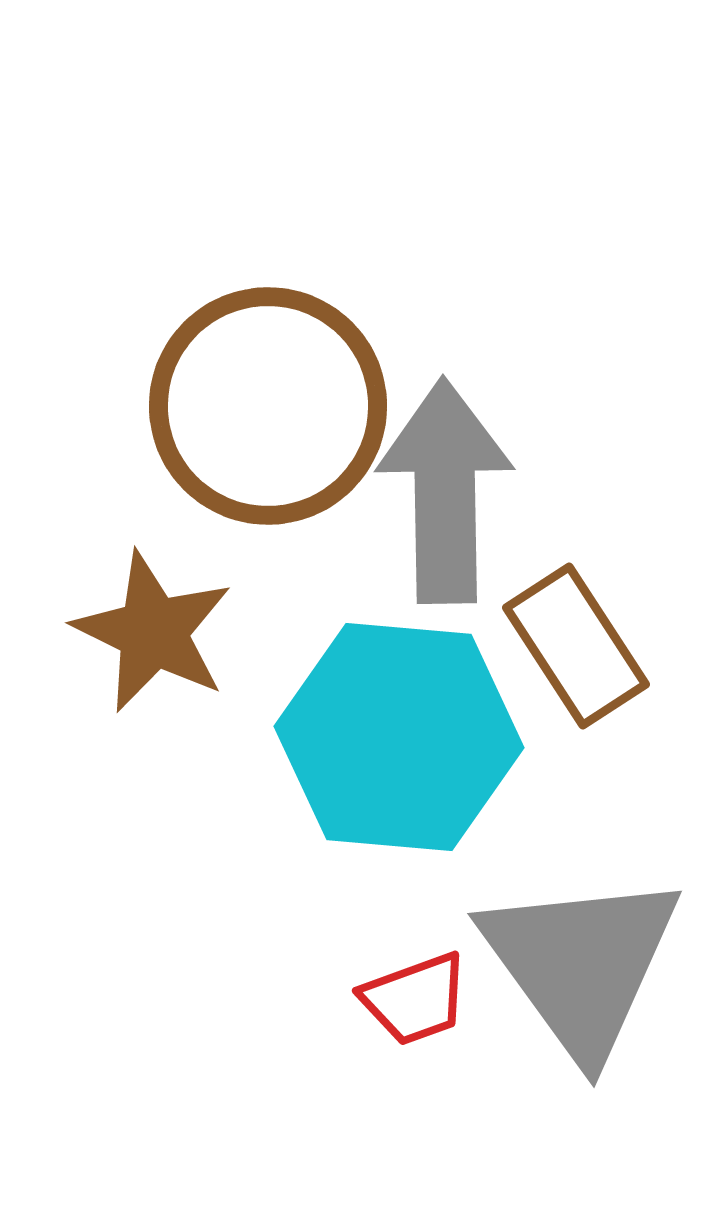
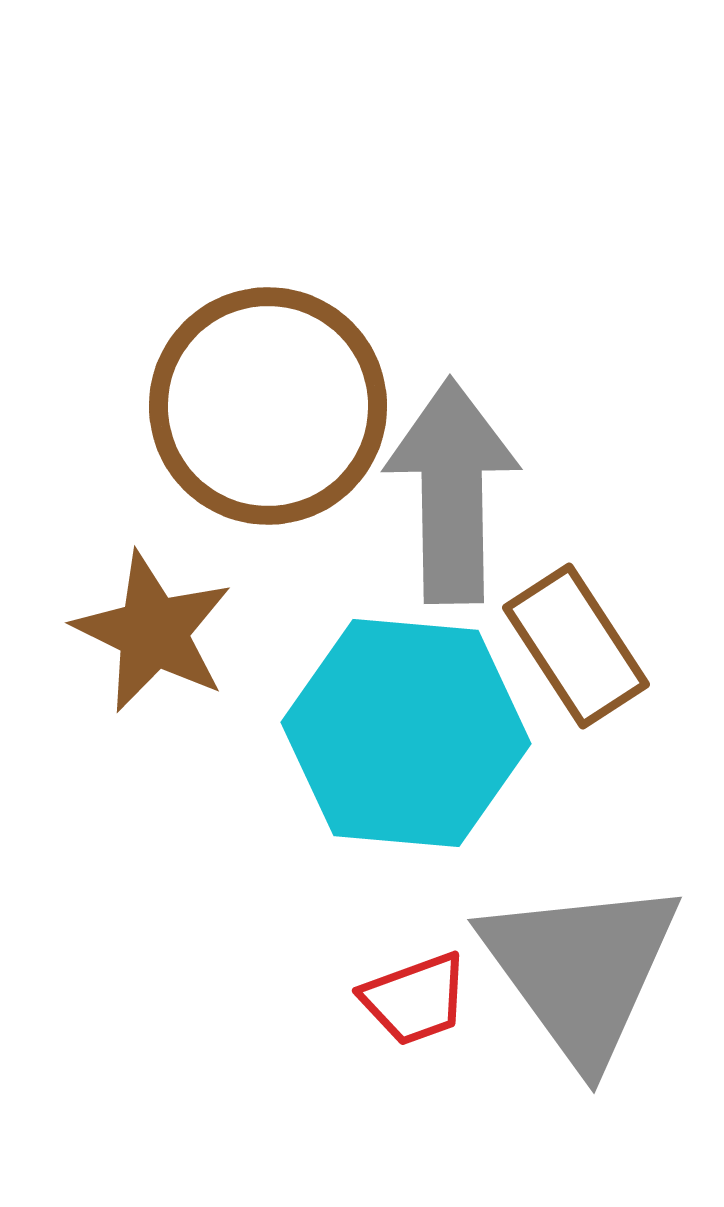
gray arrow: moved 7 px right
cyan hexagon: moved 7 px right, 4 px up
gray triangle: moved 6 px down
